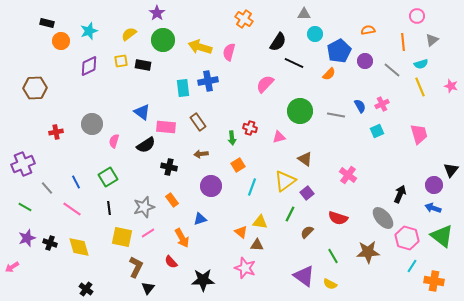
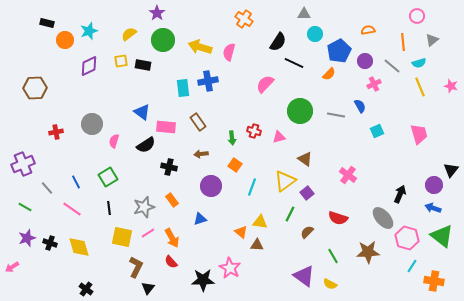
orange circle at (61, 41): moved 4 px right, 1 px up
cyan semicircle at (421, 64): moved 2 px left, 1 px up
gray line at (392, 70): moved 4 px up
pink cross at (382, 104): moved 8 px left, 20 px up
red cross at (250, 128): moved 4 px right, 3 px down
orange square at (238, 165): moved 3 px left; rotated 24 degrees counterclockwise
orange arrow at (182, 238): moved 10 px left
pink star at (245, 268): moved 15 px left; rotated 10 degrees clockwise
